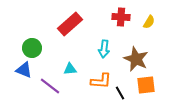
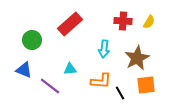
red cross: moved 2 px right, 4 px down
green circle: moved 8 px up
brown star: moved 1 px right, 1 px up; rotated 20 degrees clockwise
